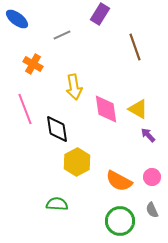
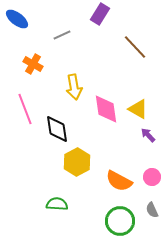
brown line: rotated 24 degrees counterclockwise
